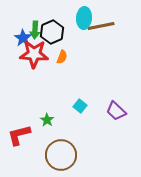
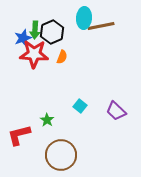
blue star: rotated 18 degrees clockwise
